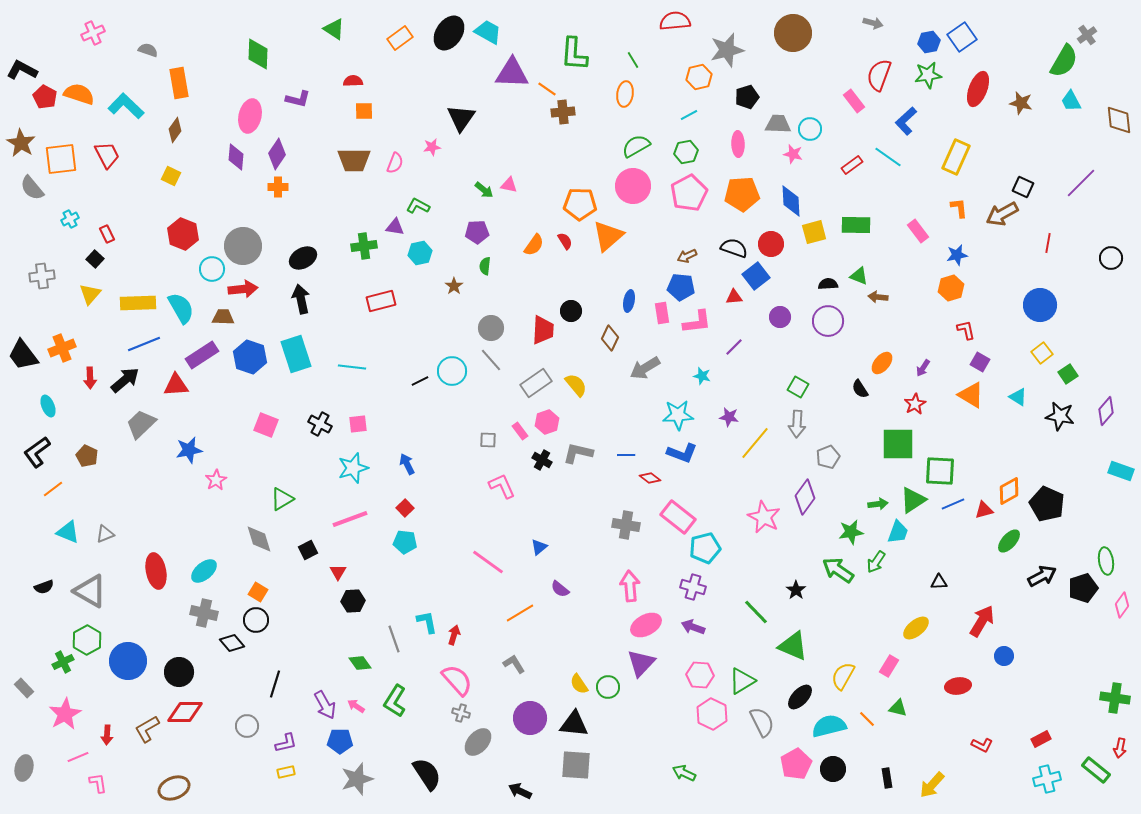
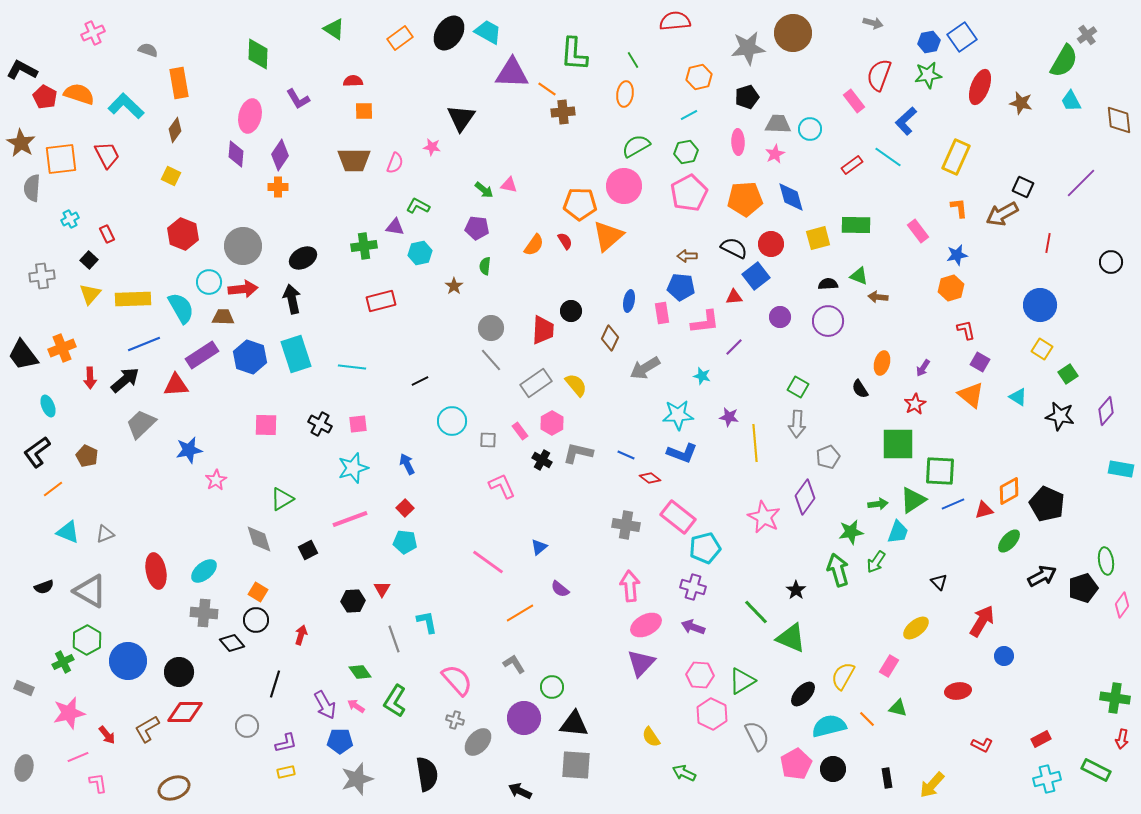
gray star at (727, 50): moved 21 px right, 2 px up; rotated 8 degrees clockwise
red ellipse at (978, 89): moved 2 px right, 2 px up
purple L-shape at (298, 99): rotated 45 degrees clockwise
pink ellipse at (738, 144): moved 2 px up
pink star at (432, 147): rotated 18 degrees clockwise
purple diamond at (277, 154): moved 3 px right, 1 px down
pink star at (793, 154): moved 18 px left; rotated 30 degrees clockwise
purple diamond at (236, 157): moved 3 px up
pink circle at (633, 186): moved 9 px left
gray semicircle at (32, 188): rotated 44 degrees clockwise
orange pentagon at (742, 194): moved 3 px right, 5 px down
blue diamond at (791, 201): moved 4 px up; rotated 12 degrees counterclockwise
purple pentagon at (477, 232): moved 4 px up; rotated 10 degrees clockwise
yellow square at (814, 232): moved 4 px right, 6 px down
black semicircle at (734, 248): rotated 8 degrees clockwise
brown arrow at (687, 256): rotated 24 degrees clockwise
black circle at (1111, 258): moved 4 px down
black square at (95, 259): moved 6 px left, 1 px down
cyan circle at (212, 269): moved 3 px left, 13 px down
black arrow at (301, 299): moved 9 px left
yellow rectangle at (138, 303): moved 5 px left, 4 px up
pink L-shape at (697, 322): moved 8 px right
yellow square at (1042, 353): moved 4 px up; rotated 20 degrees counterclockwise
orange ellipse at (882, 363): rotated 25 degrees counterclockwise
cyan circle at (452, 371): moved 50 px down
orange triangle at (971, 395): rotated 8 degrees clockwise
pink hexagon at (547, 422): moved 5 px right, 1 px down; rotated 10 degrees counterclockwise
pink square at (266, 425): rotated 20 degrees counterclockwise
yellow line at (755, 443): rotated 45 degrees counterclockwise
blue line at (626, 455): rotated 24 degrees clockwise
cyan rectangle at (1121, 471): moved 2 px up; rotated 10 degrees counterclockwise
green arrow at (838, 570): rotated 40 degrees clockwise
red triangle at (338, 572): moved 44 px right, 17 px down
black triangle at (939, 582): rotated 48 degrees clockwise
gray cross at (204, 613): rotated 8 degrees counterclockwise
red arrow at (454, 635): moved 153 px left
green triangle at (793, 646): moved 2 px left, 8 px up
green diamond at (360, 663): moved 9 px down
yellow semicircle at (579, 684): moved 72 px right, 53 px down
red ellipse at (958, 686): moved 5 px down
green circle at (608, 687): moved 56 px left
gray rectangle at (24, 688): rotated 24 degrees counterclockwise
black ellipse at (800, 697): moved 3 px right, 3 px up
gray cross at (461, 713): moved 6 px left, 7 px down
pink star at (65, 714): moved 4 px right, 1 px up; rotated 16 degrees clockwise
purple circle at (530, 718): moved 6 px left
gray semicircle at (762, 722): moved 5 px left, 14 px down
red arrow at (107, 735): rotated 42 degrees counterclockwise
red arrow at (1120, 748): moved 2 px right, 9 px up
green rectangle at (1096, 770): rotated 12 degrees counterclockwise
black semicircle at (427, 774): rotated 24 degrees clockwise
